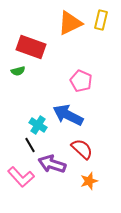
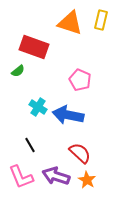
orange triangle: rotated 44 degrees clockwise
red rectangle: moved 3 px right
green semicircle: rotated 24 degrees counterclockwise
pink pentagon: moved 1 px left, 1 px up
blue arrow: rotated 16 degrees counterclockwise
cyan cross: moved 18 px up
red semicircle: moved 2 px left, 4 px down
purple arrow: moved 4 px right, 12 px down
pink L-shape: rotated 20 degrees clockwise
orange star: moved 2 px left, 1 px up; rotated 24 degrees counterclockwise
